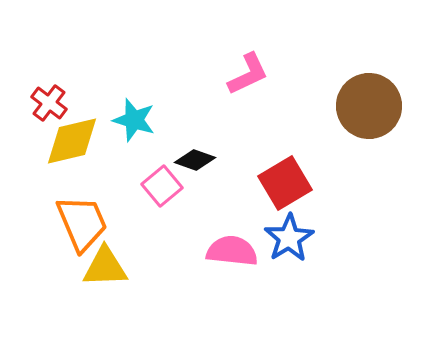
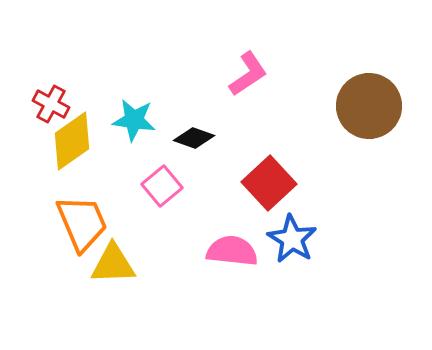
pink L-shape: rotated 9 degrees counterclockwise
red cross: moved 2 px right, 1 px down; rotated 9 degrees counterclockwise
cyan star: rotated 9 degrees counterclockwise
yellow diamond: rotated 22 degrees counterclockwise
black diamond: moved 1 px left, 22 px up
red square: moved 16 px left; rotated 12 degrees counterclockwise
blue star: moved 3 px right, 1 px down; rotated 9 degrees counterclockwise
yellow triangle: moved 8 px right, 3 px up
